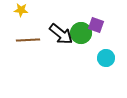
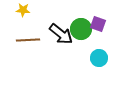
yellow star: moved 2 px right
purple square: moved 2 px right, 1 px up
green circle: moved 4 px up
cyan circle: moved 7 px left
